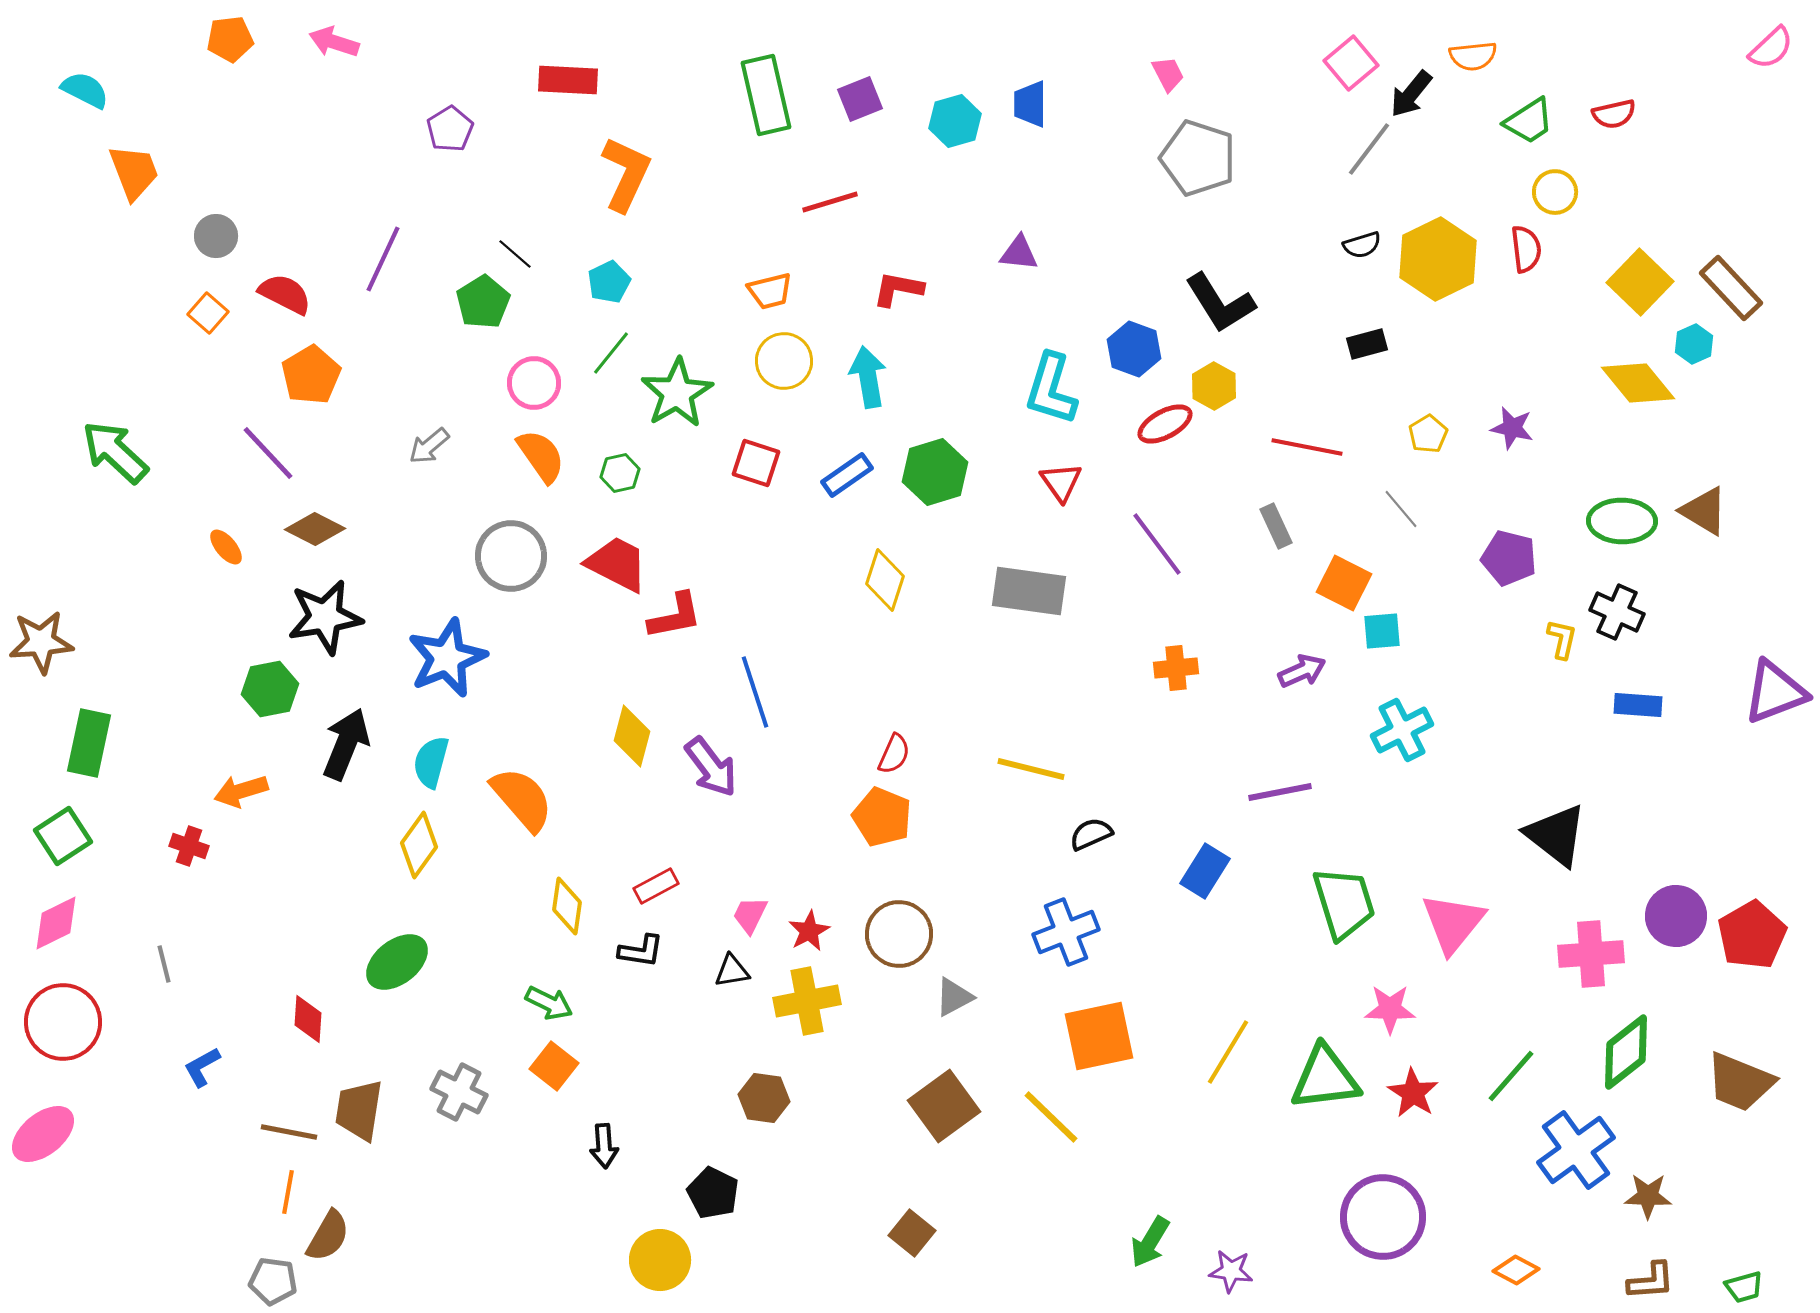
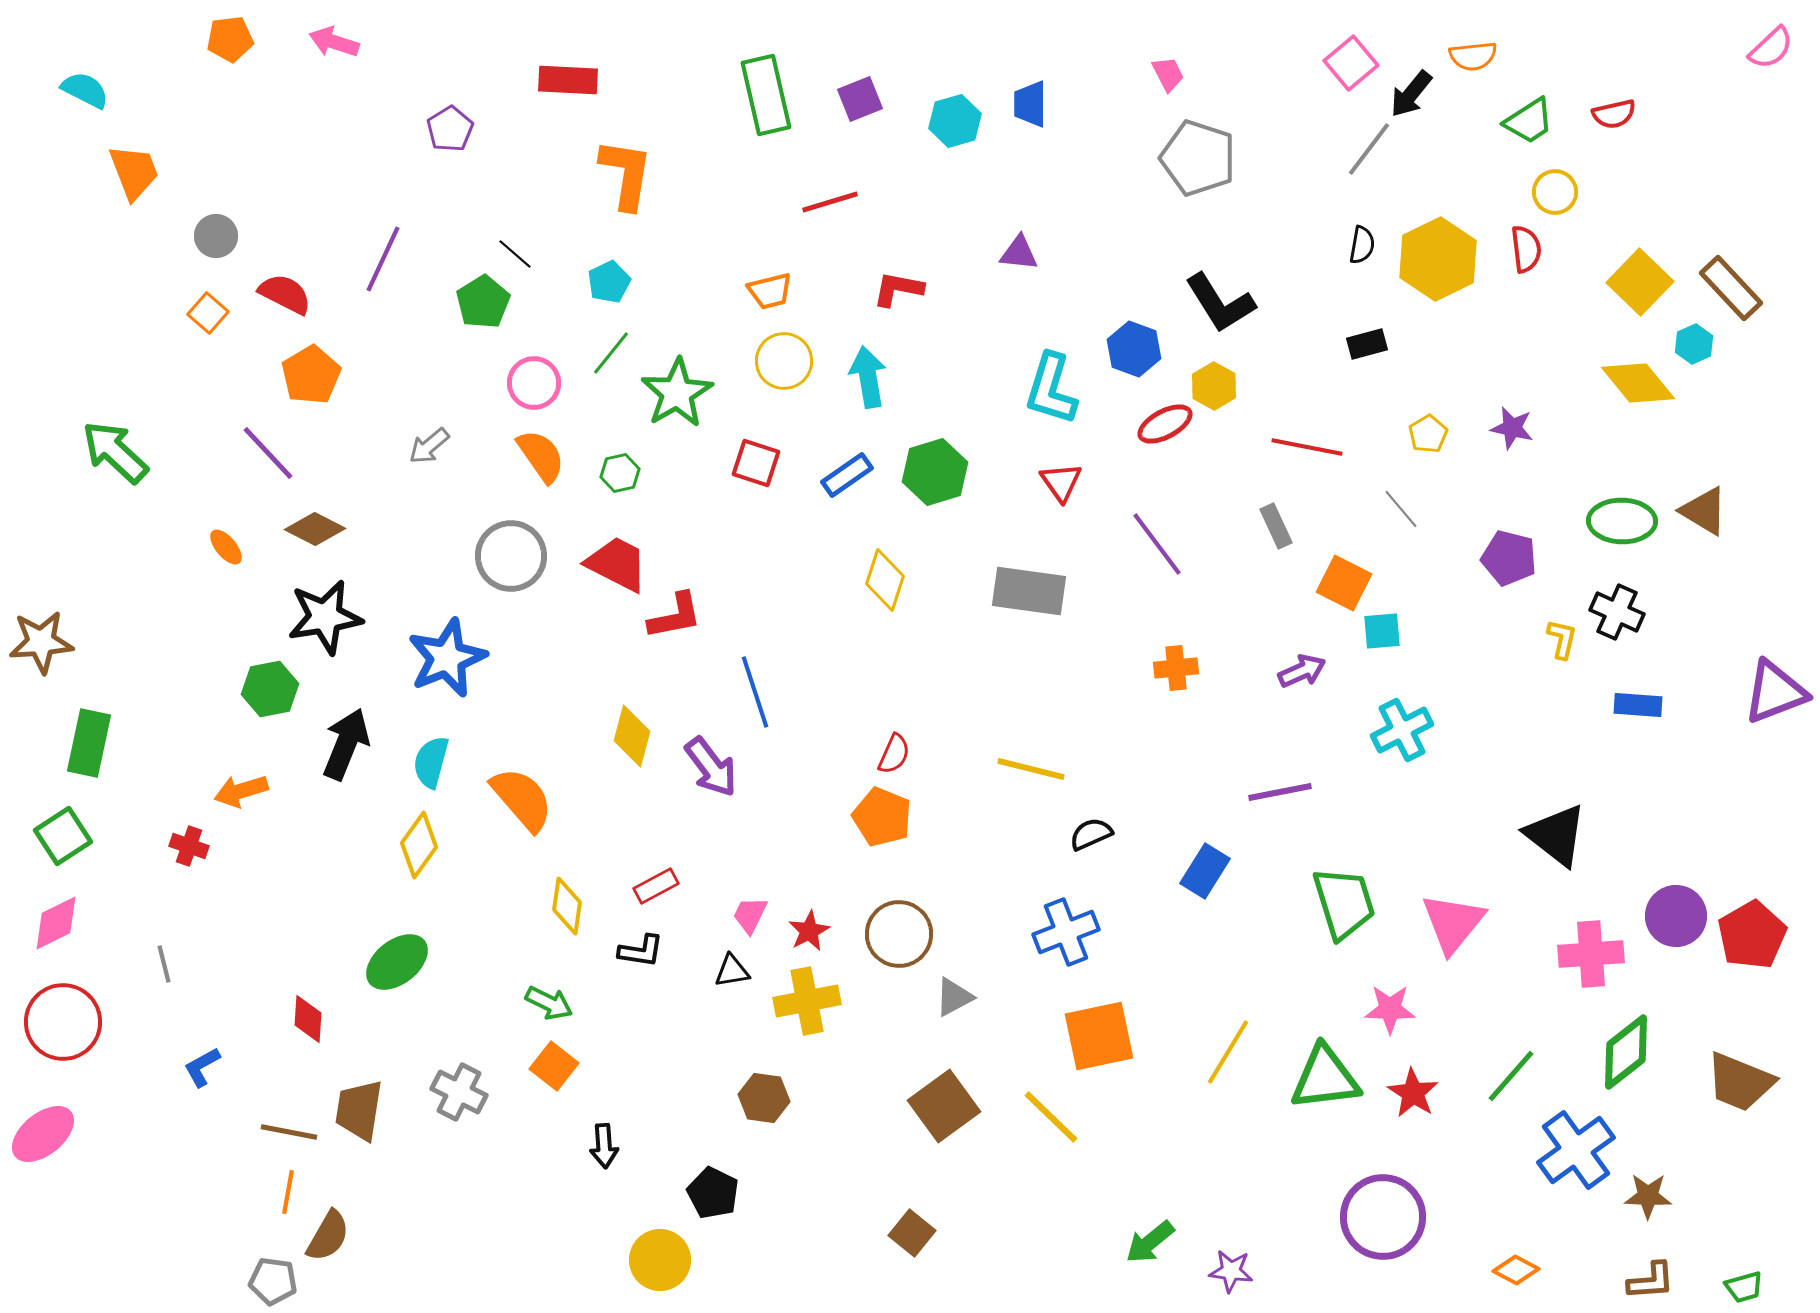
orange L-shape at (626, 174): rotated 16 degrees counterclockwise
black semicircle at (1362, 245): rotated 63 degrees counterclockwise
green arrow at (1150, 1242): rotated 20 degrees clockwise
